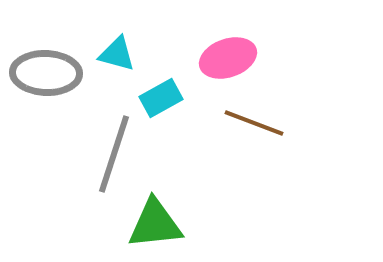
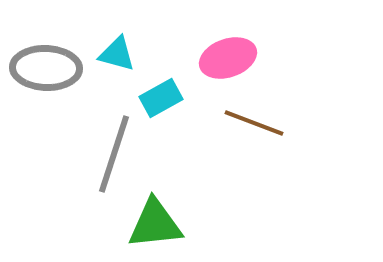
gray ellipse: moved 5 px up
